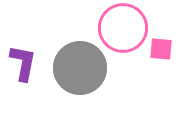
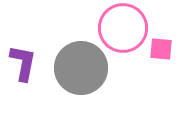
gray circle: moved 1 px right
